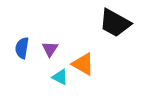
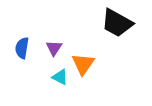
black trapezoid: moved 2 px right
purple triangle: moved 4 px right, 1 px up
orange triangle: rotated 35 degrees clockwise
